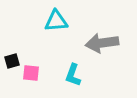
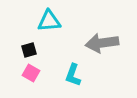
cyan triangle: moved 7 px left
black square: moved 17 px right, 11 px up
pink square: rotated 24 degrees clockwise
